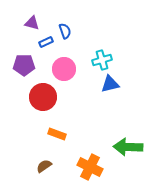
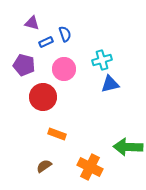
blue semicircle: moved 3 px down
purple pentagon: rotated 15 degrees clockwise
